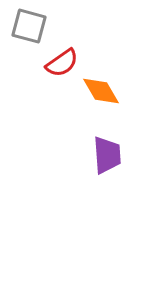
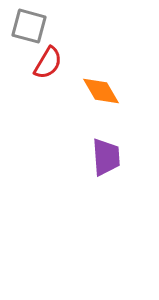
red semicircle: moved 14 px left; rotated 24 degrees counterclockwise
purple trapezoid: moved 1 px left, 2 px down
